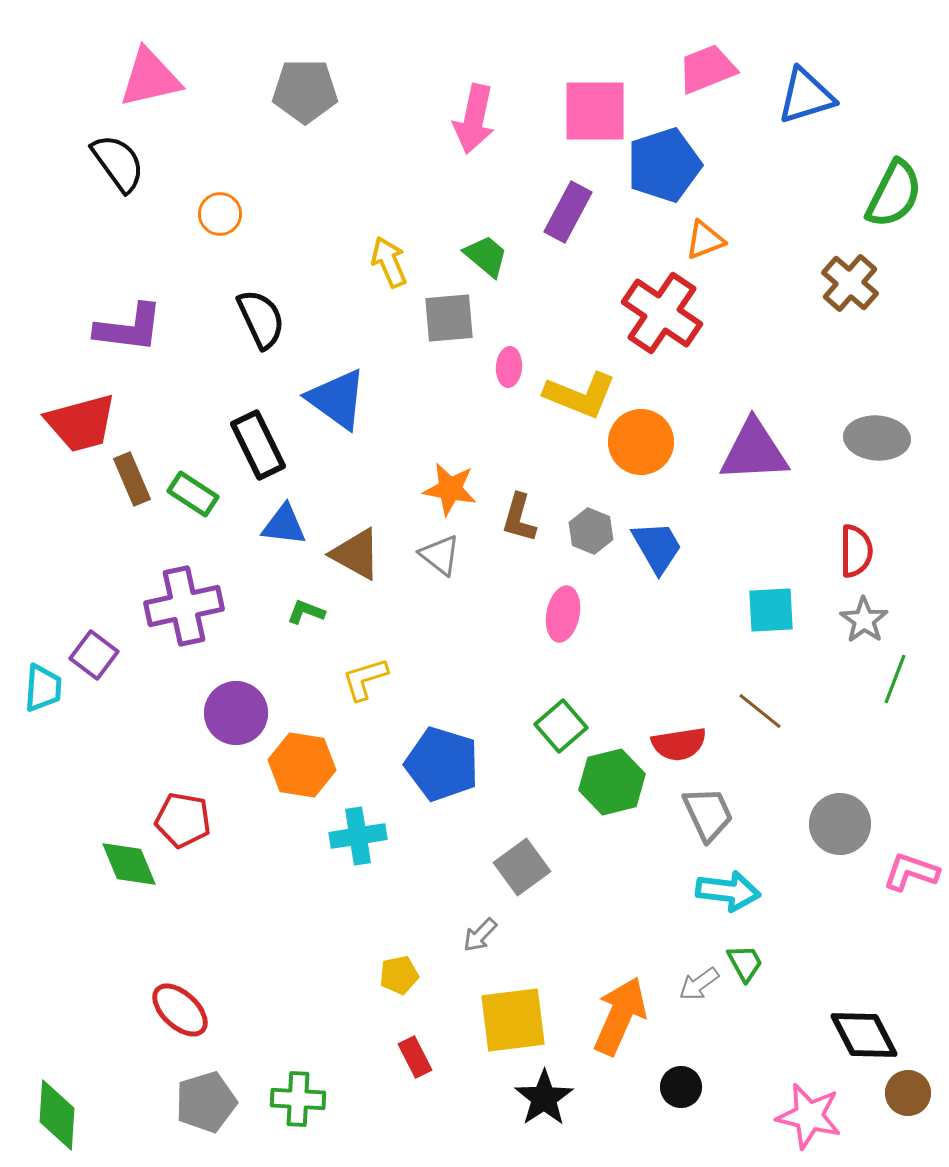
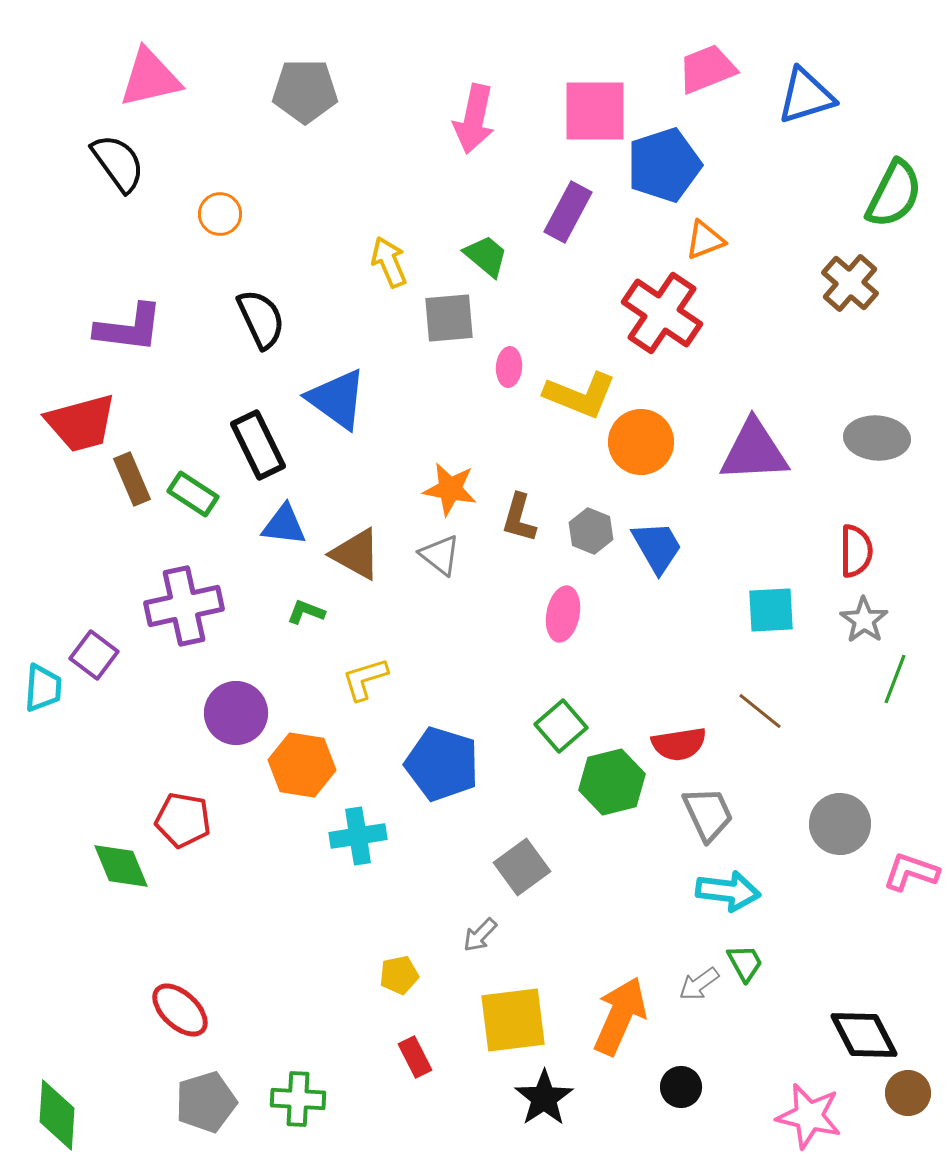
green diamond at (129, 864): moved 8 px left, 2 px down
